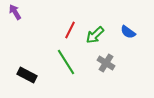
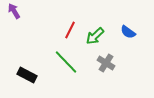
purple arrow: moved 1 px left, 1 px up
green arrow: moved 1 px down
green line: rotated 12 degrees counterclockwise
